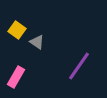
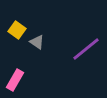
purple line: moved 7 px right, 17 px up; rotated 16 degrees clockwise
pink rectangle: moved 1 px left, 3 px down
